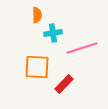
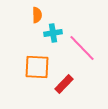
pink line: rotated 64 degrees clockwise
